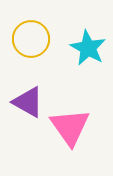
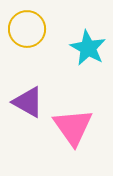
yellow circle: moved 4 px left, 10 px up
pink triangle: moved 3 px right
